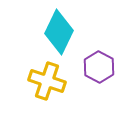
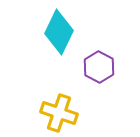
yellow cross: moved 12 px right, 32 px down
